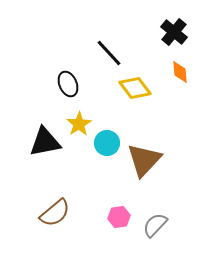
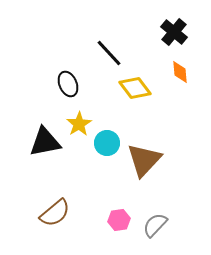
pink hexagon: moved 3 px down
